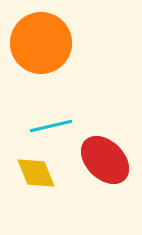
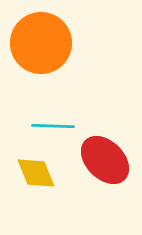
cyan line: moved 2 px right; rotated 15 degrees clockwise
